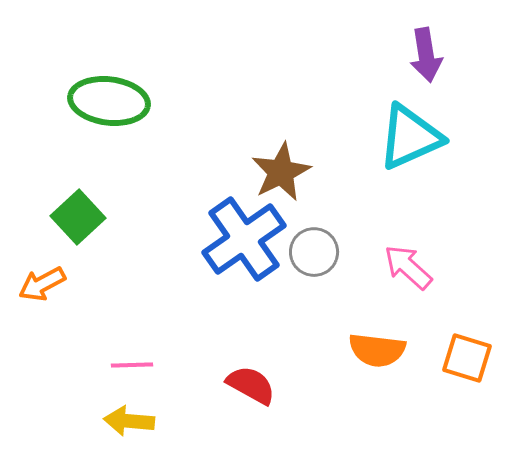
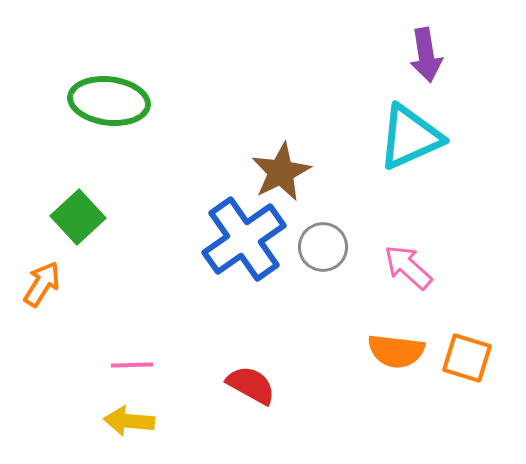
gray circle: moved 9 px right, 5 px up
orange arrow: rotated 150 degrees clockwise
orange semicircle: moved 19 px right, 1 px down
